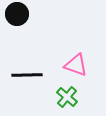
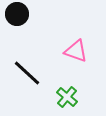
pink triangle: moved 14 px up
black line: moved 2 px up; rotated 44 degrees clockwise
